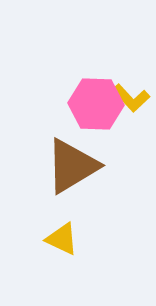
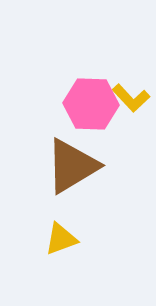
pink hexagon: moved 5 px left
yellow triangle: moved 1 px left; rotated 45 degrees counterclockwise
